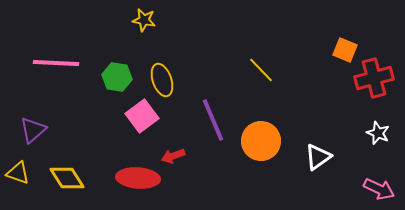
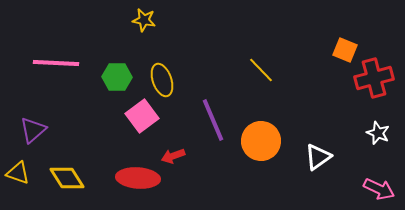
green hexagon: rotated 8 degrees counterclockwise
